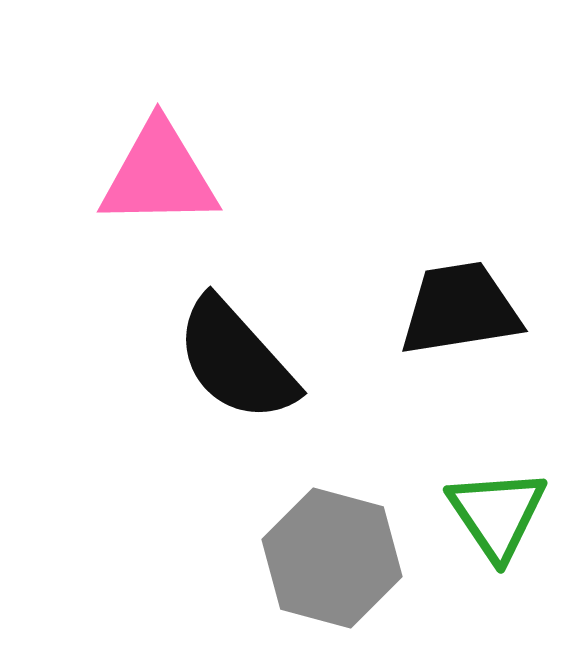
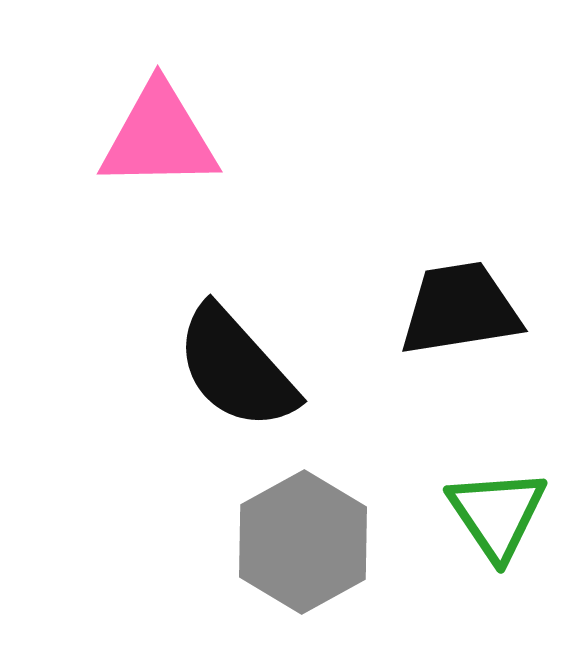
pink triangle: moved 38 px up
black semicircle: moved 8 px down
gray hexagon: moved 29 px left, 16 px up; rotated 16 degrees clockwise
